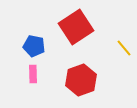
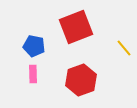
red square: rotated 12 degrees clockwise
